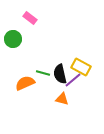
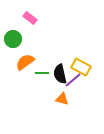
green line: moved 1 px left; rotated 16 degrees counterclockwise
orange semicircle: moved 21 px up; rotated 12 degrees counterclockwise
